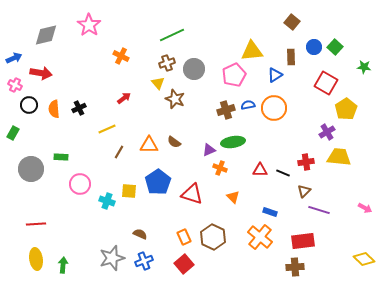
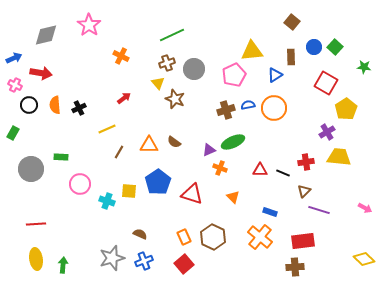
orange semicircle at (54, 109): moved 1 px right, 4 px up
green ellipse at (233, 142): rotated 15 degrees counterclockwise
